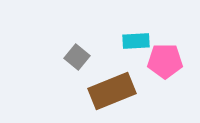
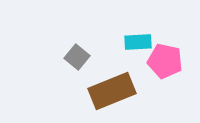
cyan rectangle: moved 2 px right, 1 px down
pink pentagon: rotated 12 degrees clockwise
